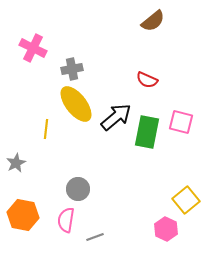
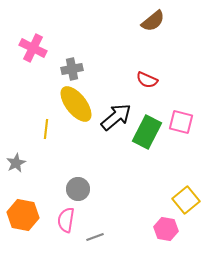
green rectangle: rotated 16 degrees clockwise
pink hexagon: rotated 15 degrees counterclockwise
